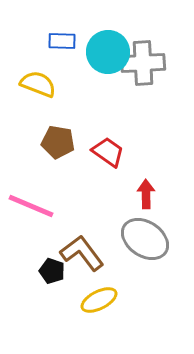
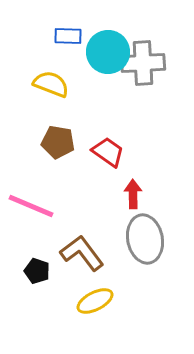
blue rectangle: moved 6 px right, 5 px up
yellow semicircle: moved 13 px right
red arrow: moved 13 px left
gray ellipse: rotated 45 degrees clockwise
black pentagon: moved 15 px left
yellow ellipse: moved 4 px left, 1 px down
